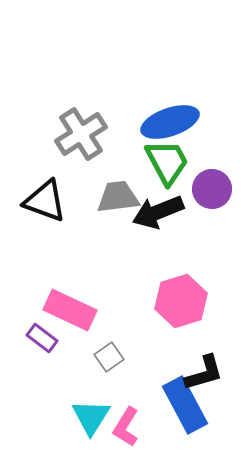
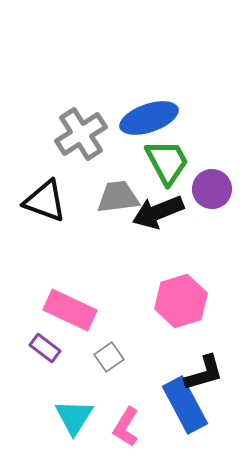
blue ellipse: moved 21 px left, 4 px up
purple rectangle: moved 3 px right, 10 px down
cyan triangle: moved 17 px left
